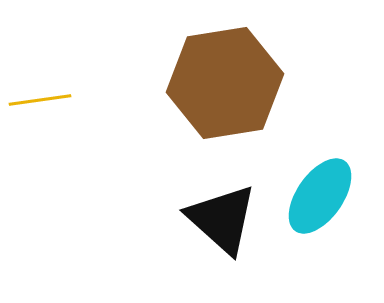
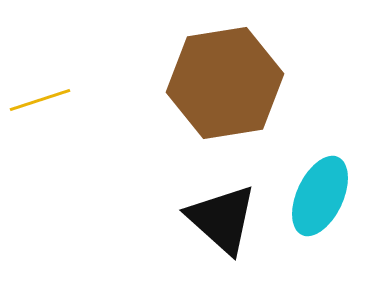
yellow line: rotated 10 degrees counterclockwise
cyan ellipse: rotated 10 degrees counterclockwise
